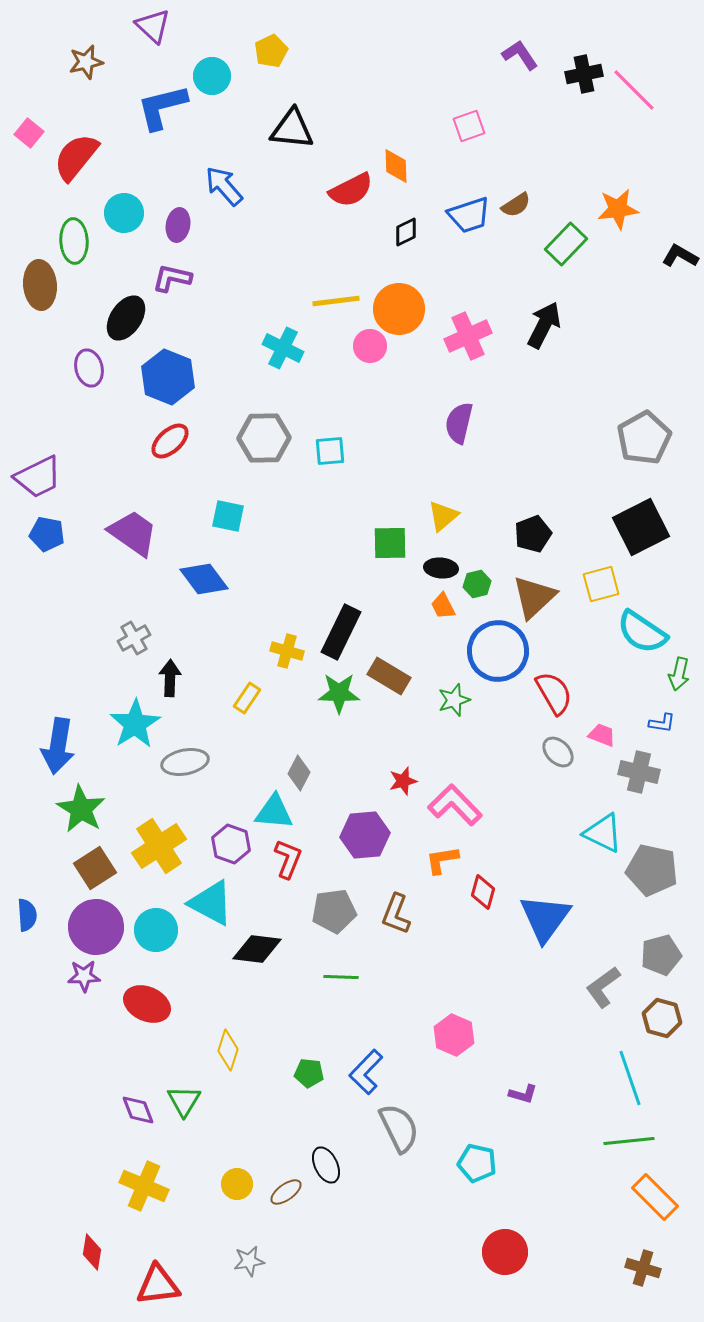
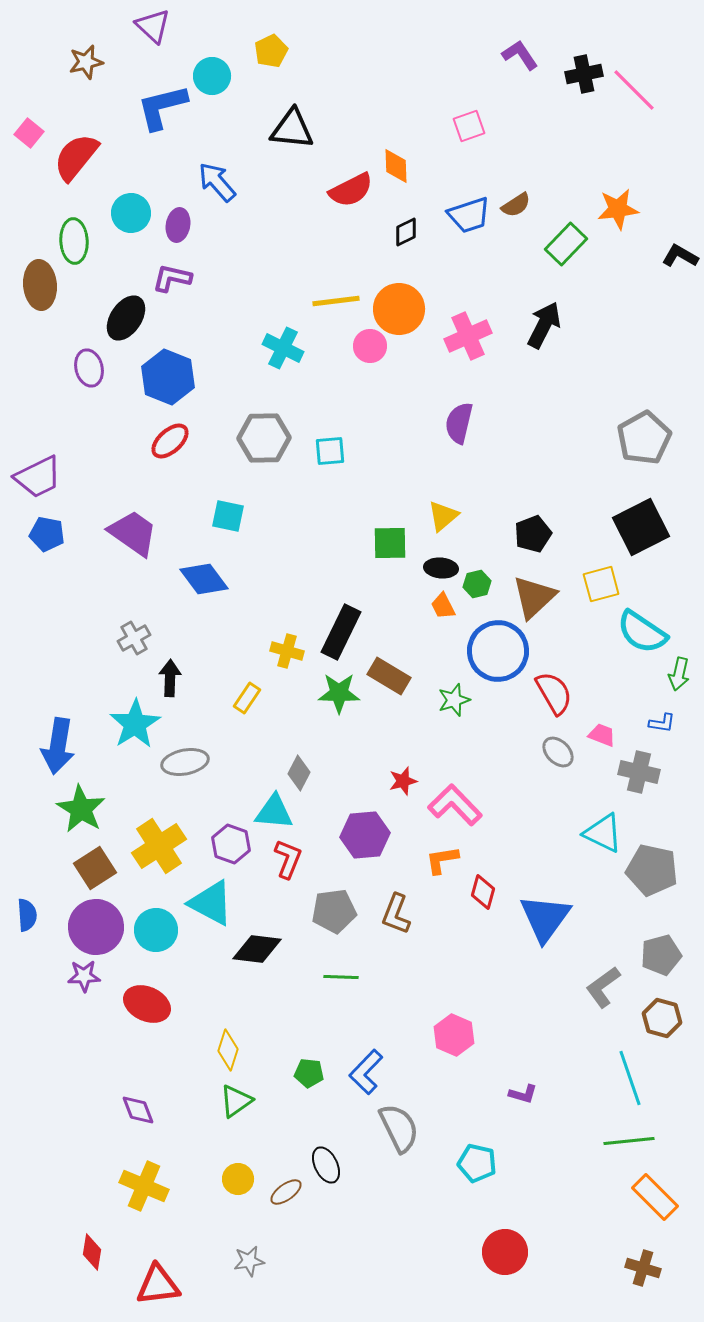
blue arrow at (224, 186): moved 7 px left, 4 px up
cyan circle at (124, 213): moved 7 px right
green triangle at (184, 1101): moved 52 px right; rotated 24 degrees clockwise
yellow circle at (237, 1184): moved 1 px right, 5 px up
